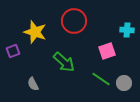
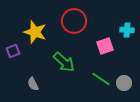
pink square: moved 2 px left, 5 px up
